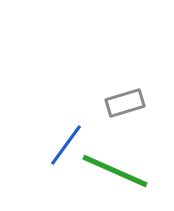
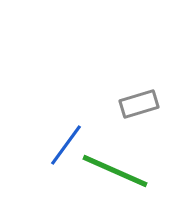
gray rectangle: moved 14 px right, 1 px down
